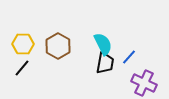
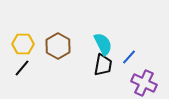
black trapezoid: moved 2 px left, 2 px down
